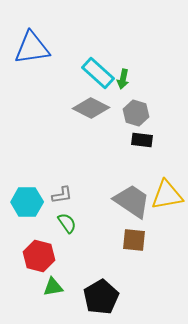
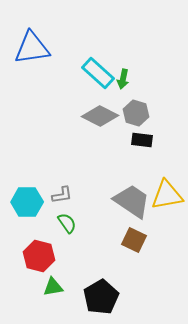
gray diamond: moved 9 px right, 8 px down
brown square: rotated 20 degrees clockwise
